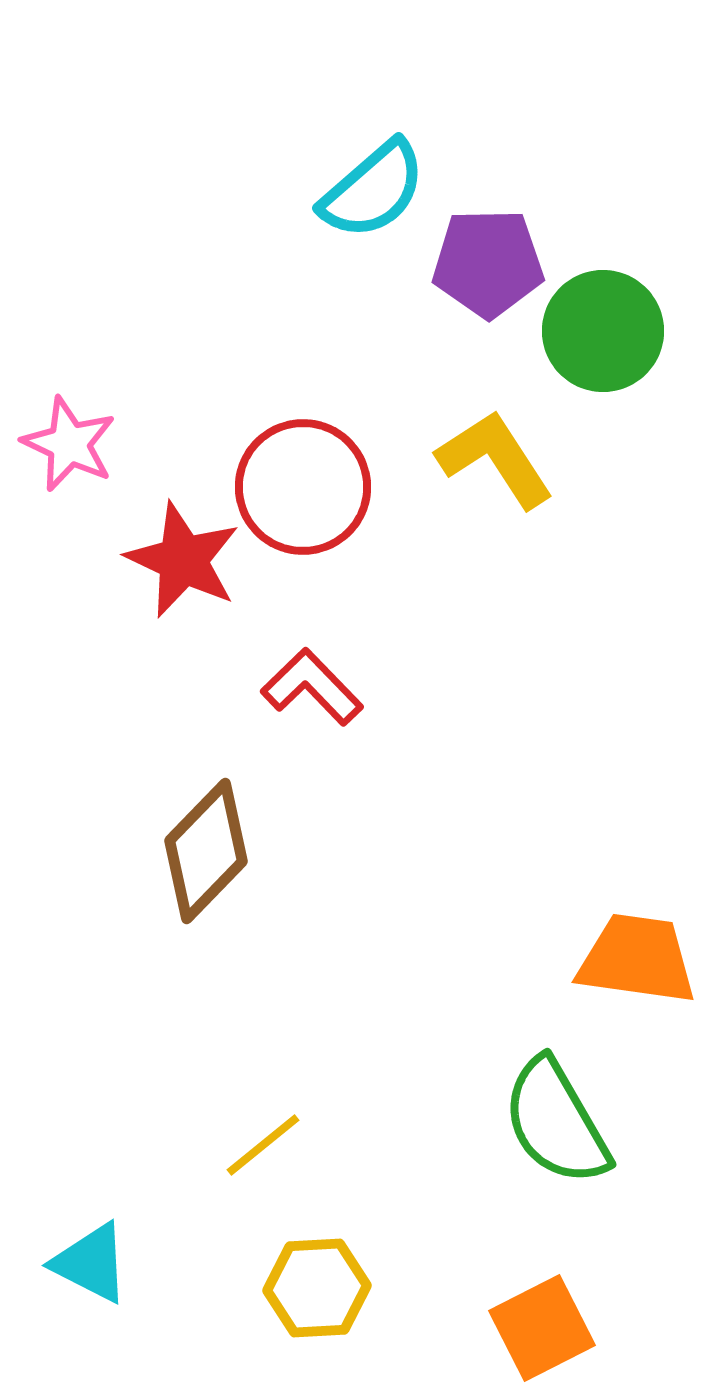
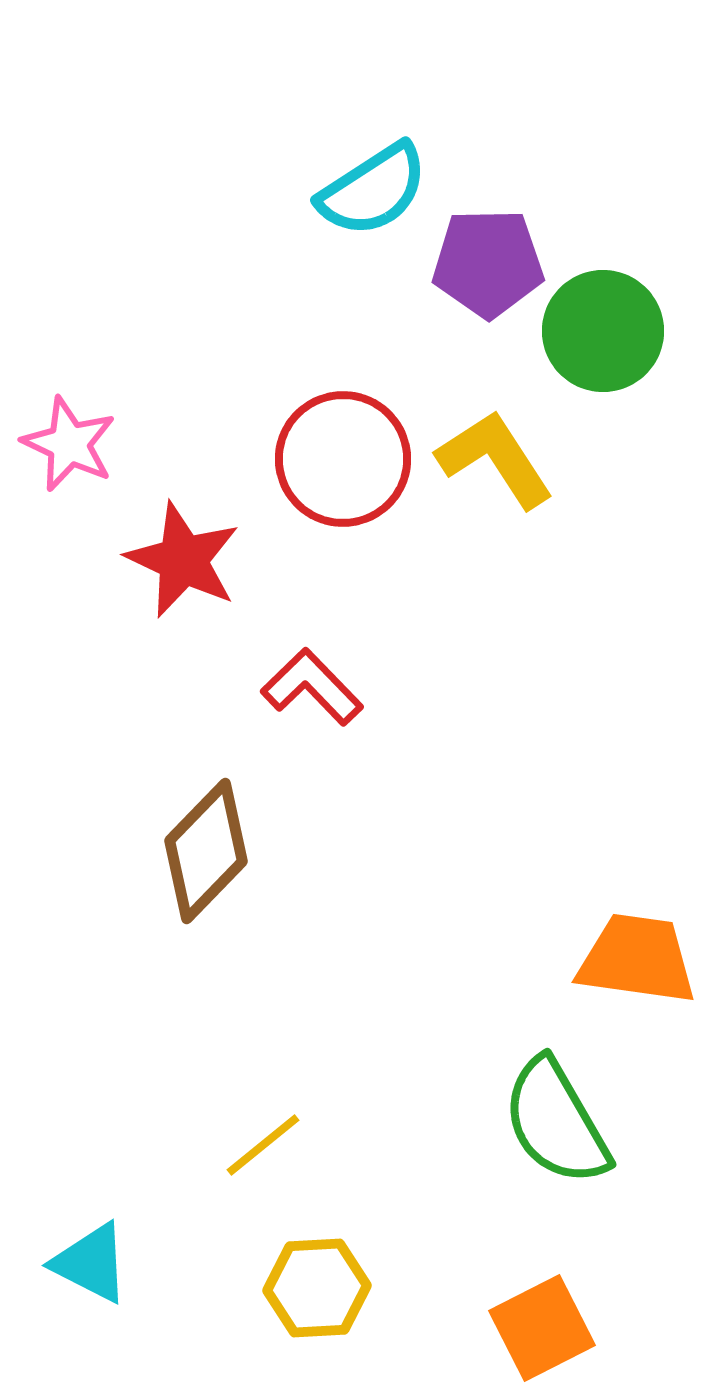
cyan semicircle: rotated 8 degrees clockwise
red circle: moved 40 px right, 28 px up
